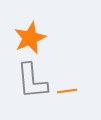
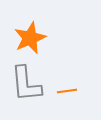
gray L-shape: moved 6 px left, 3 px down
